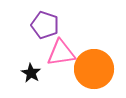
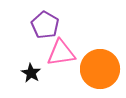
purple pentagon: rotated 12 degrees clockwise
orange circle: moved 6 px right
